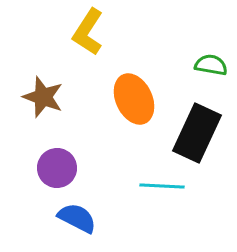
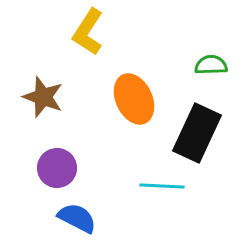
green semicircle: rotated 12 degrees counterclockwise
